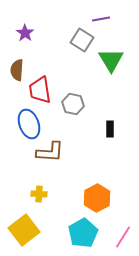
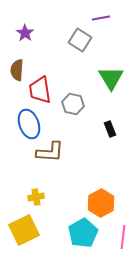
purple line: moved 1 px up
gray square: moved 2 px left
green triangle: moved 18 px down
black rectangle: rotated 21 degrees counterclockwise
yellow cross: moved 3 px left, 3 px down; rotated 14 degrees counterclockwise
orange hexagon: moved 4 px right, 5 px down
yellow square: rotated 12 degrees clockwise
pink line: rotated 25 degrees counterclockwise
